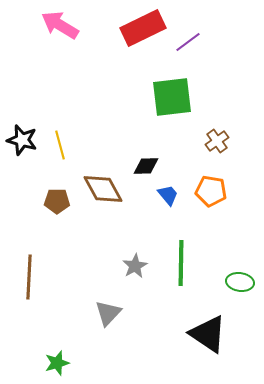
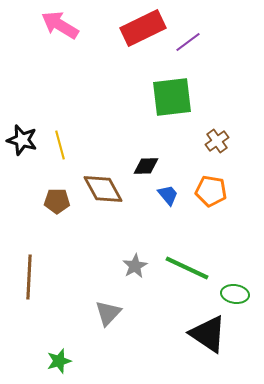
green line: moved 6 px right, 5 px down; rotated 66 degrees counterclockwise
green ellipse: moved 5 px left, 12 px down
green star: moved 2 px right, 2 px up
